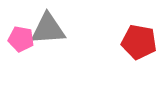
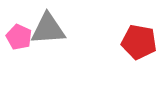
pink pentagon: moved 2 px left, 2 px up; rotated 15 degrees clockwise
